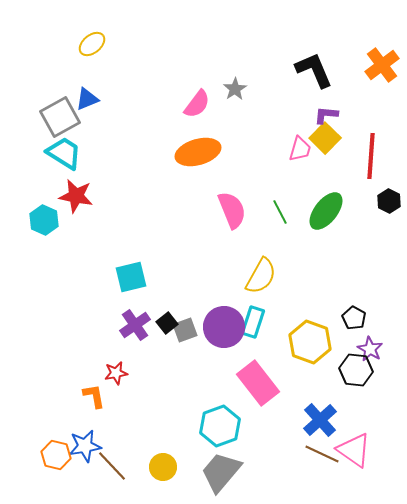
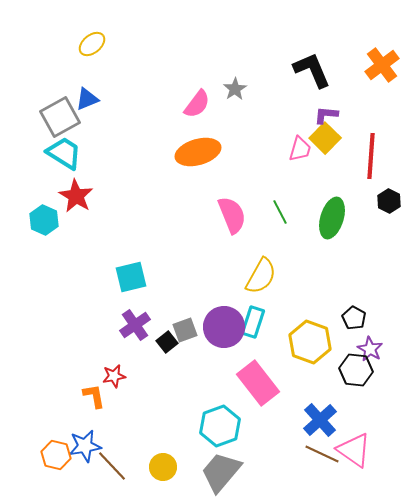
black L-shape at (314, 70): moved 2 px left
red star at (76, 196): rotated 20 degrees clockwise
pink semicircle at (232, 210): moved 5 px down
green ellipse at (326, 211): moved 6 px right, 7 px down; rotated 21 degrees counterclockwise
black square at (167, 323): moved 19 px down
red star at (116, 373): moved 2 px left, 3 px down
